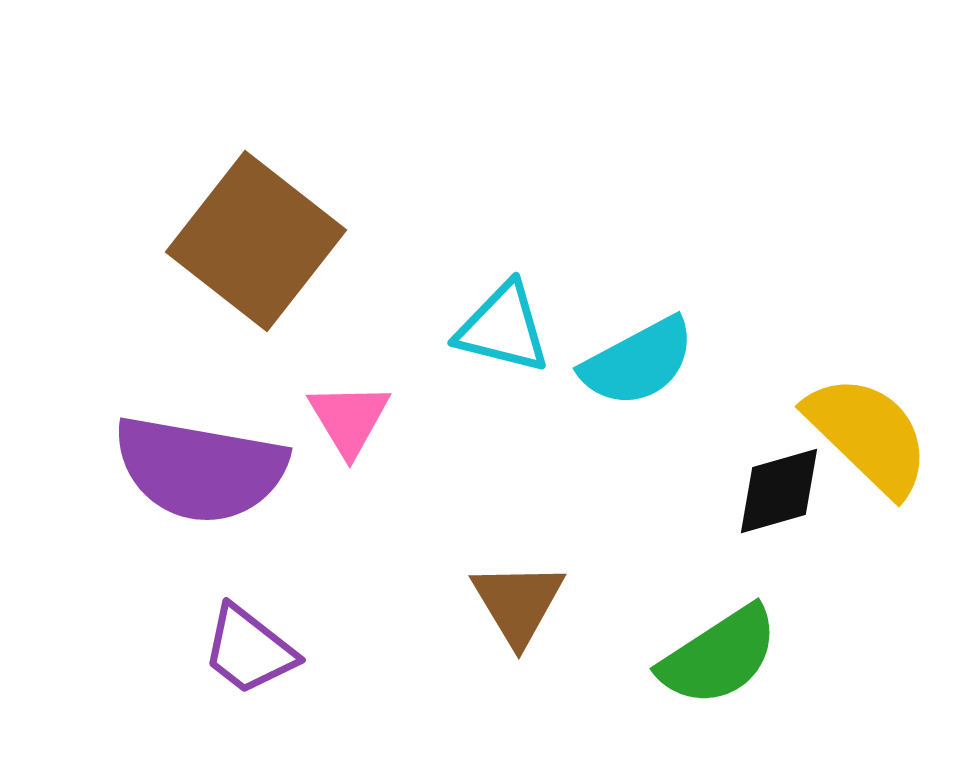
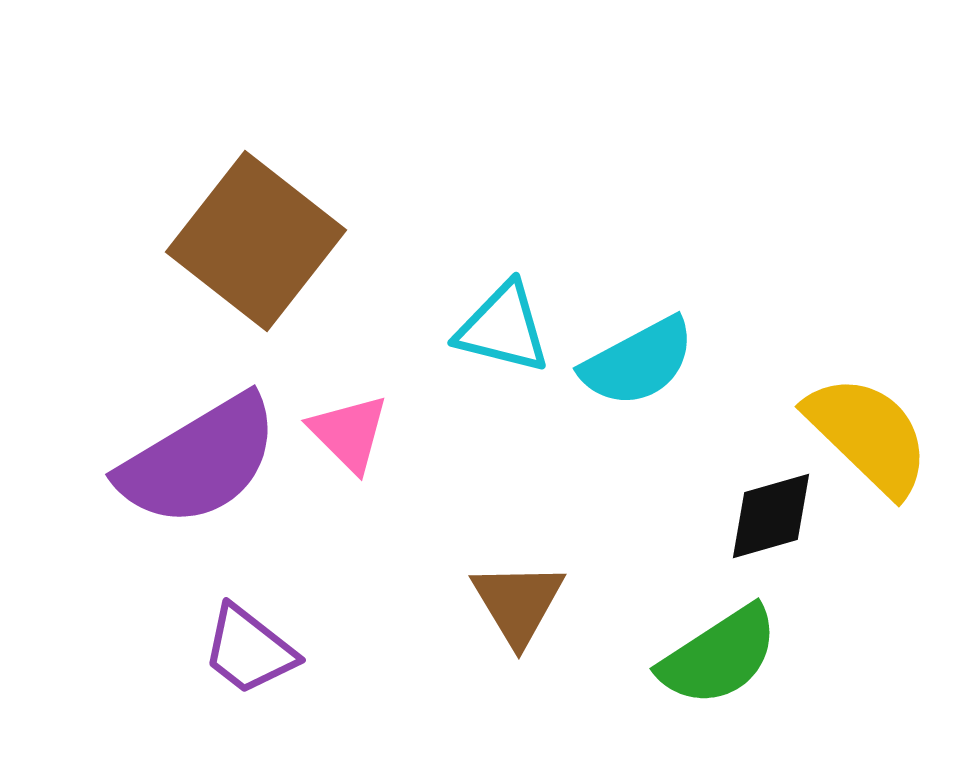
pink triangle: moved 14 px down; rotated 14 degrees counterclockwise
purple semicircle: moved 1 px left, 8 px up; rotated 41 degrees counterclockwise
black diamond: moved 8 px left, 25 px down
